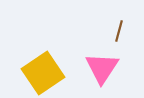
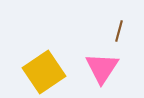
yellow square: moved 1 px right, 1 px up
